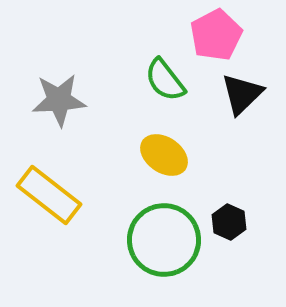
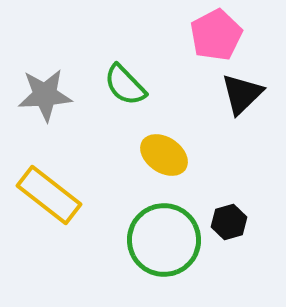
green semicircle: moved 40 px left, 5 px down; rotated 6 degrees counterclockwise
gray star: moved 14 px left, 5 px up
black hexagon: rotated 20 degrees clockwise
